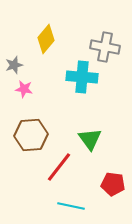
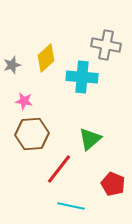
yellow diamond: moved 19 px down; rotated 8 degrees clockwise
gray cross: moved 1 px right, 2 px up
gray star: moved 2 px left
pink star: moved 12 px down
brown hexagon: moved 1 px right, 1 px up
green triangle: rotated 25 degrees clockwise
red line: moved 2 px down
red pentagon: rotated 15 degrees clockwise
